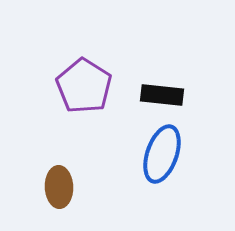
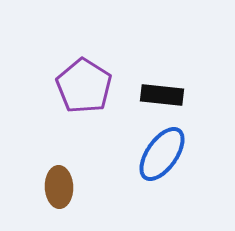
blue ellipse: rotated 16 degrees clockwise
